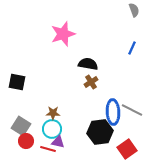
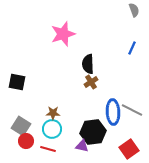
black semicircle: rotated 102 degrees counterclockwise
black hexagon: moved 7 px left
purple triangle: moved 24 px right, 4 px down
red square: moved 2 px right
